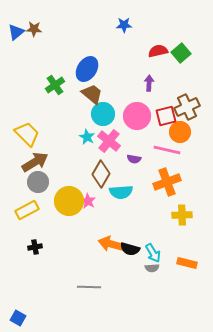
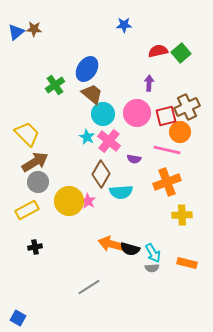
pink circle: moved 3 px up
gray line: rotated 35 degrees counterclockwise
